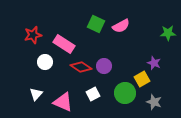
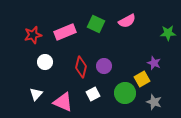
pink semicircle: moved 6 px right, 5 px up
pink rectangle: moved 1 px right, 12 px up; rotated 55 degrees counterclockwise
red diamond: rotated 70 degrees clockwise
